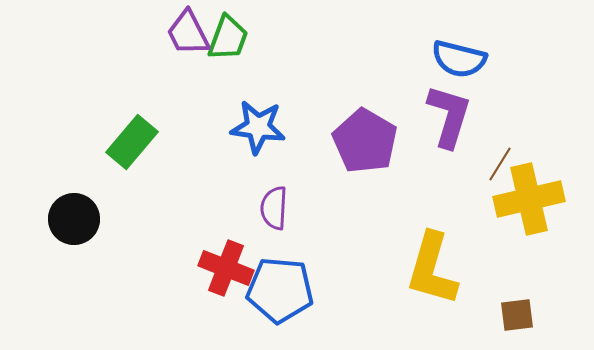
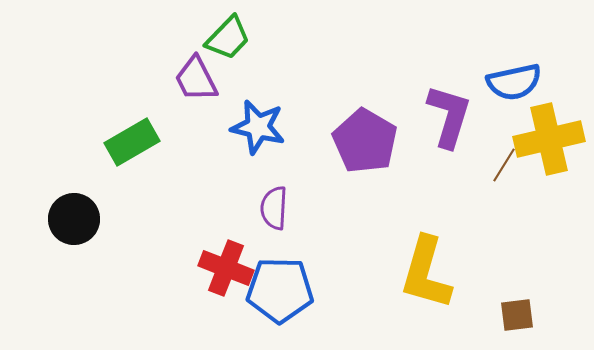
purple trapezoid: moved 8 px right, 46 px down
green trapezoid: rotated 24 degrees clockwise
blue semicircle: moved 55 px right, 23 px down; rotated 26 degrees counterclockwise
blue star: rotated 6 degrees clockwise
green rectangle: rotated 20 degrees clockwise
brown line: moved 4 px right, 1 px down
yellow cross: moved 20 px right, 60 px up
yellow L-shape: moved 6 px left, 4 px down
blue pentagon: rotated 4 degrees counterclockwise
